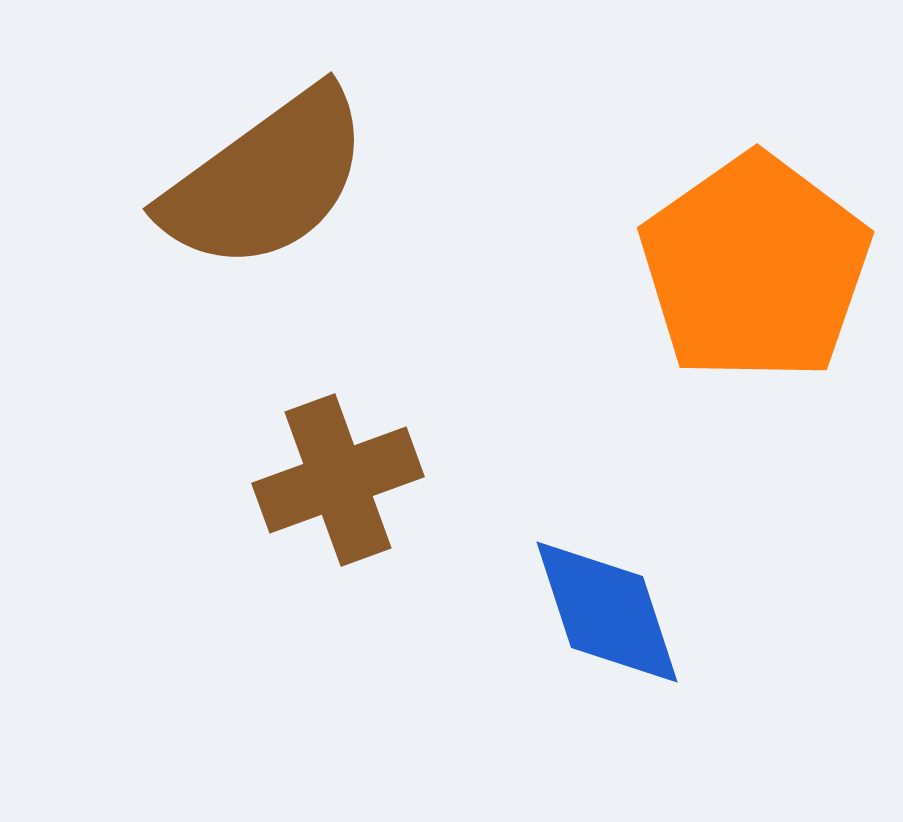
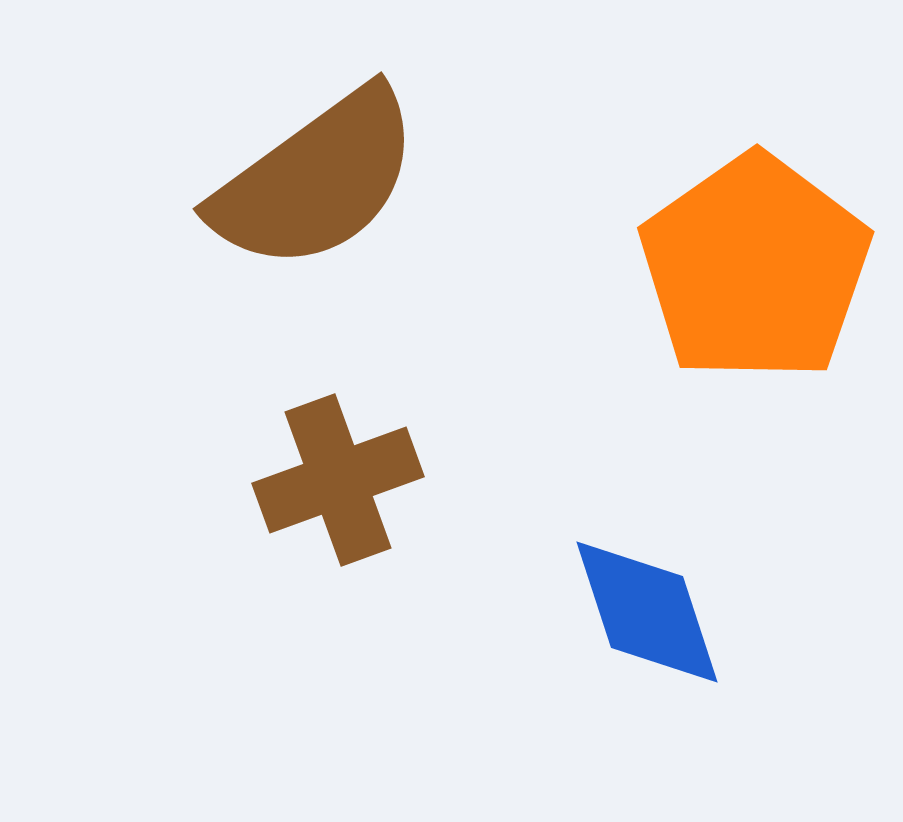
brown semicircle: moved 50 px right
blue diamond: moved 40 px right
